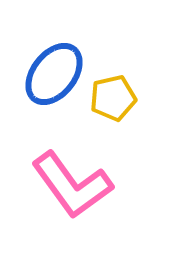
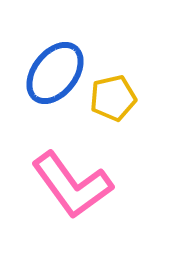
blue ellipse: moved 1 px right, 1 px up
